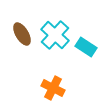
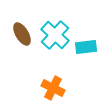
cyan rectangle: rotated 40 degrees counterclockwise
